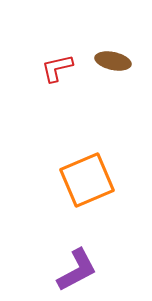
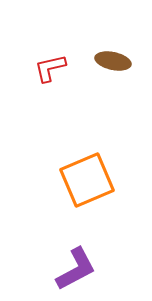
red L-shape: moved 7 px left
purple L-shape: moved 1 px left, 1 px up
